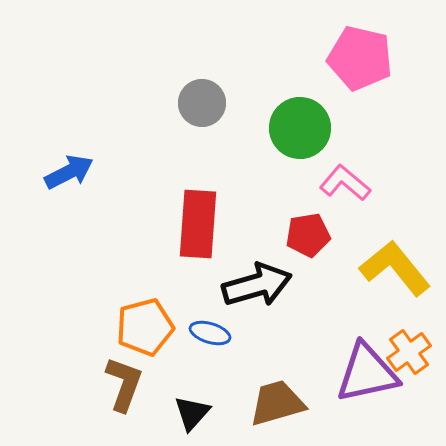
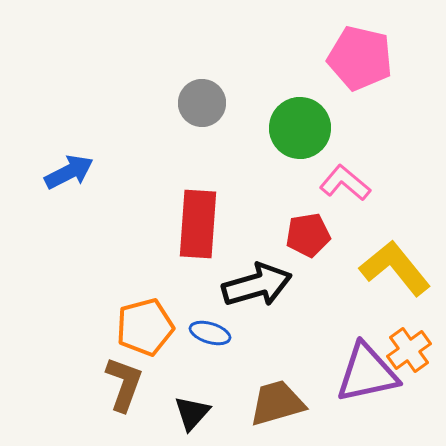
orange cross: moved 2 px up
